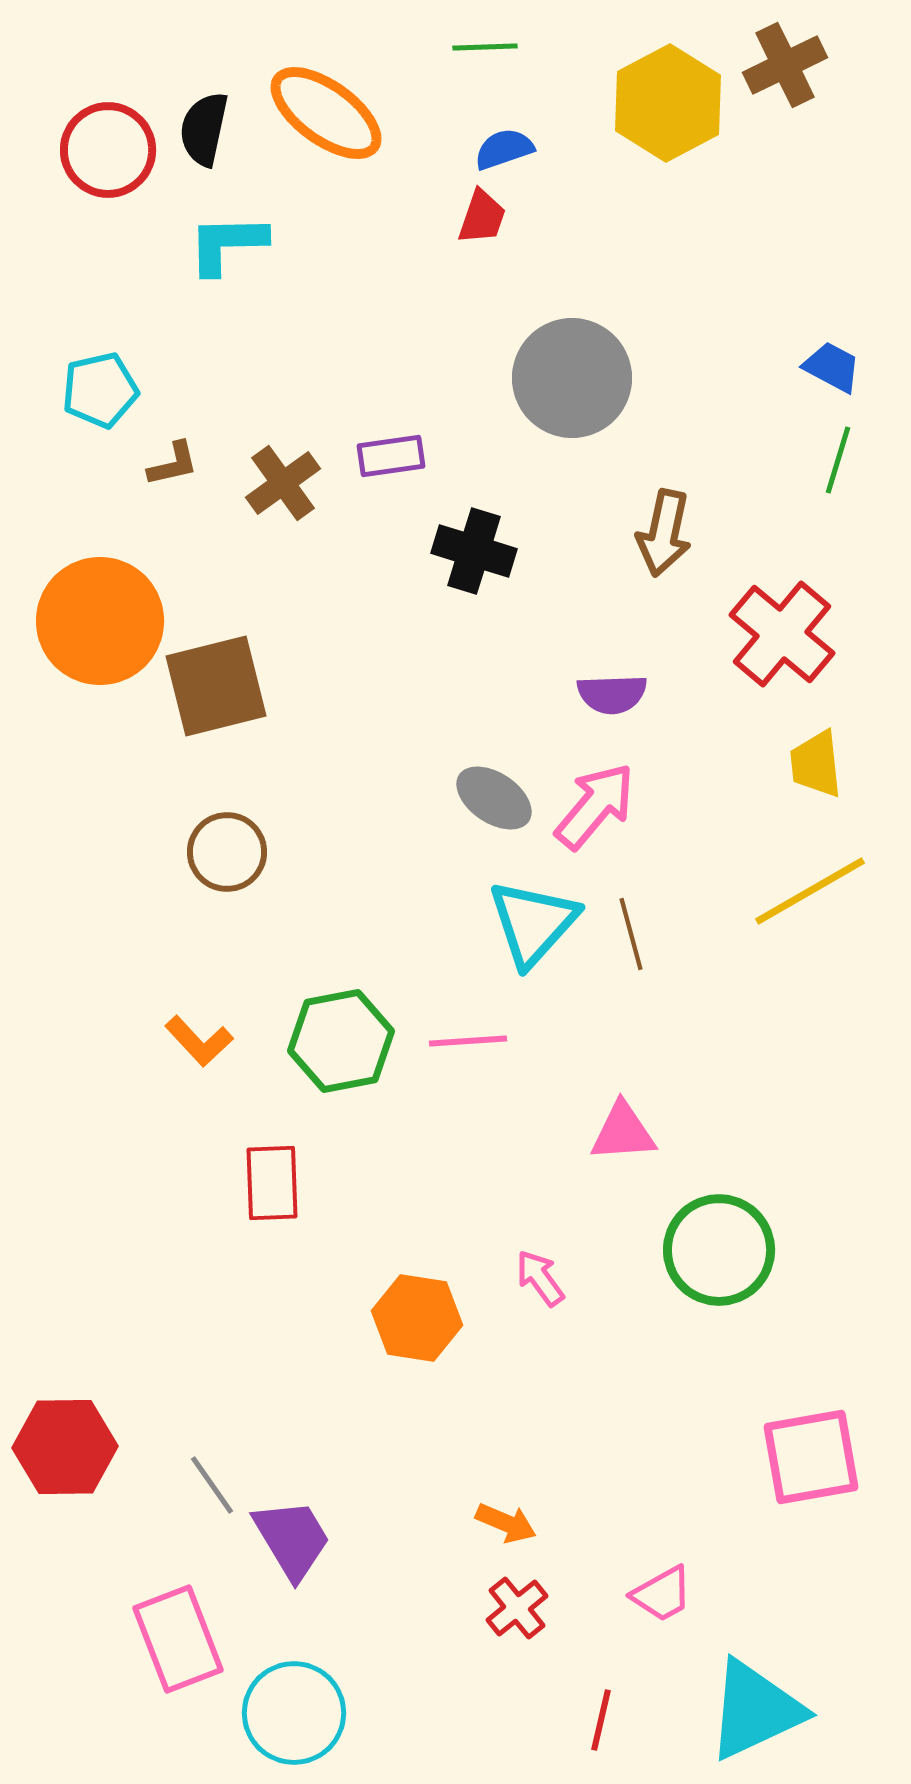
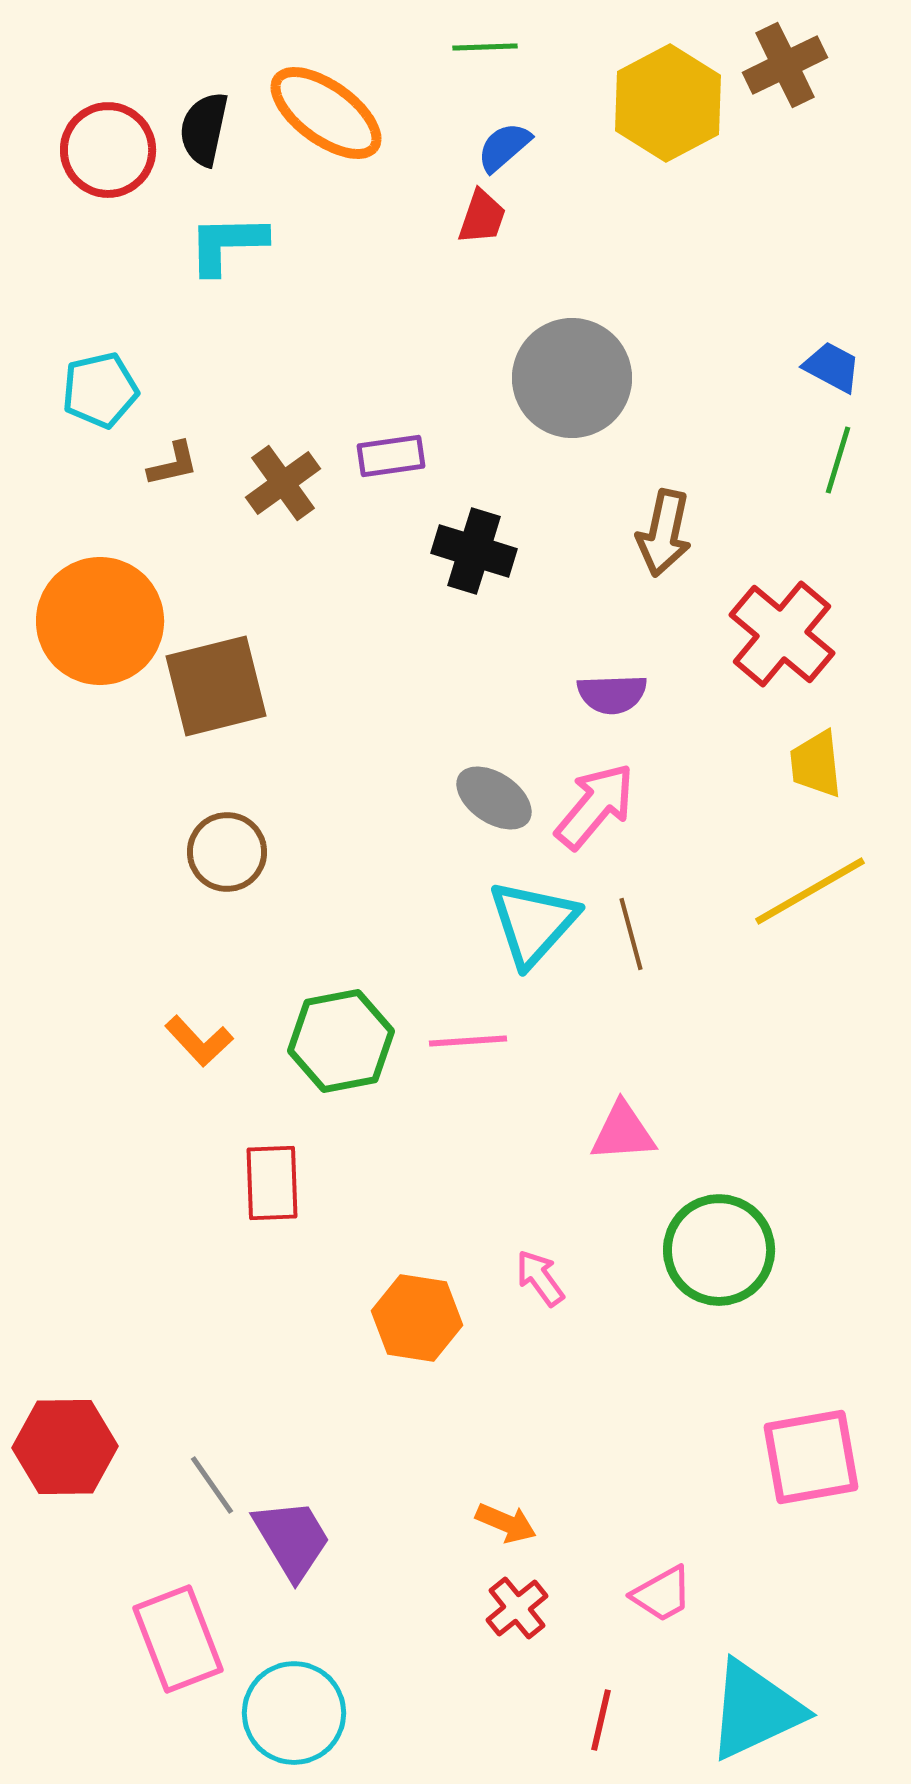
blue semicircle at (504, 149): moved 2 px up; rotated 22 degrees counterclockwise
